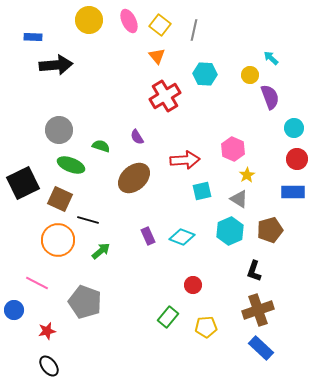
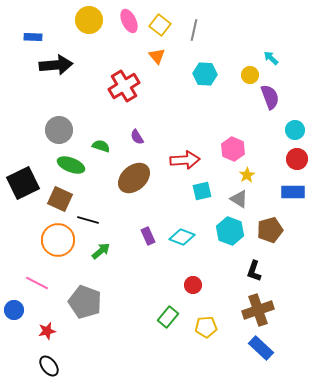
red cross at (165, 96): moved 41 px left, 10 px up
cyan circle at (294, 128): moved 1 px right, 2 px down
cyan hexagon at (230, 231): rotated 16 degrees counterclockwise
